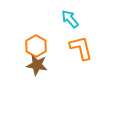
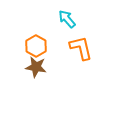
cyan arrow: moved 3 px left
brown star: moved 1 px left, 2 px down
